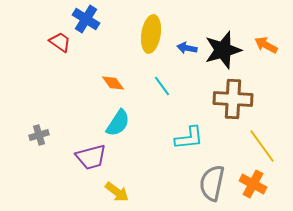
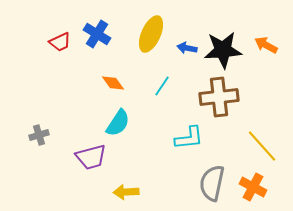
blue cross: moved 11 px right, 15 px down
yellow ellipse: rotated 15 degrees clockwise
red trapezoid: rotated 120 degrees clockwise
black star: rotated 12 degrees clockwise
cyan line: rotated 70 degrees clockwise
brown cross: moved 14 px left, 2 px up; rotated 9 degrees counterclockwise
yellow line: rotated 6 degrees counterclockwise
orange cross: moved 3 px down
yellow arrow: moved 9 px right; rotated 140 degrees clockwise
